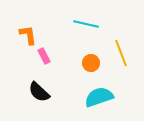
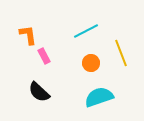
cyan line: moved 7 px down; rotated 40 degrees counterclockwise
